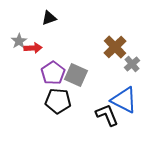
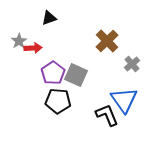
brown cross: moved 8 px left, 6 px up
blue triangle: rotated 28 degrees clockwise
